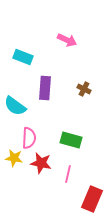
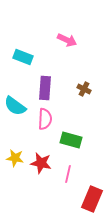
pink semicircle: moved 16 px right, 19 px up
yellow star: moved 1 px right
